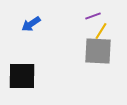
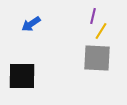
purple line: rotated 56 degrees counterclockwise
gray square: moved 1 px left, 7 px down
